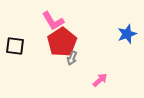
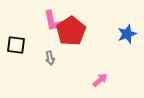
pink L-shape: rotated 20 degrees clockwise
red pentagon: moved 9 px right, 11 px up
black square: moved 1 px right, 1 px up
gray arrow: moved 22 px left; rotated 32 degrees counterclockwise
